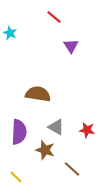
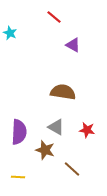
purple triangle: moved 2 px right, 1 px up; rotated 28 degrees counterclockwise
brown semicircle: moved 25 px right, 2 px up
yellow line: moved 2 px right; rotated 40 degrees counterclockwise
